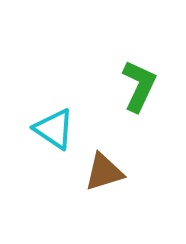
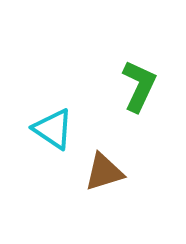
cyan triangle: moved 1 px left
